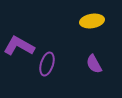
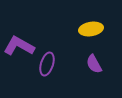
yellow ellipse: moved 1 px left, 8 px down
